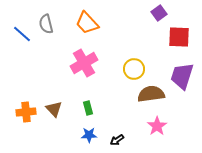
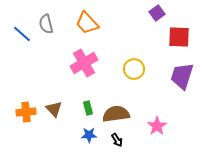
purple square: moved 2 px left
brown semicircle: moved 35 px left, 20 px down
black arrow: rotated 88 degrees counterclockwise
